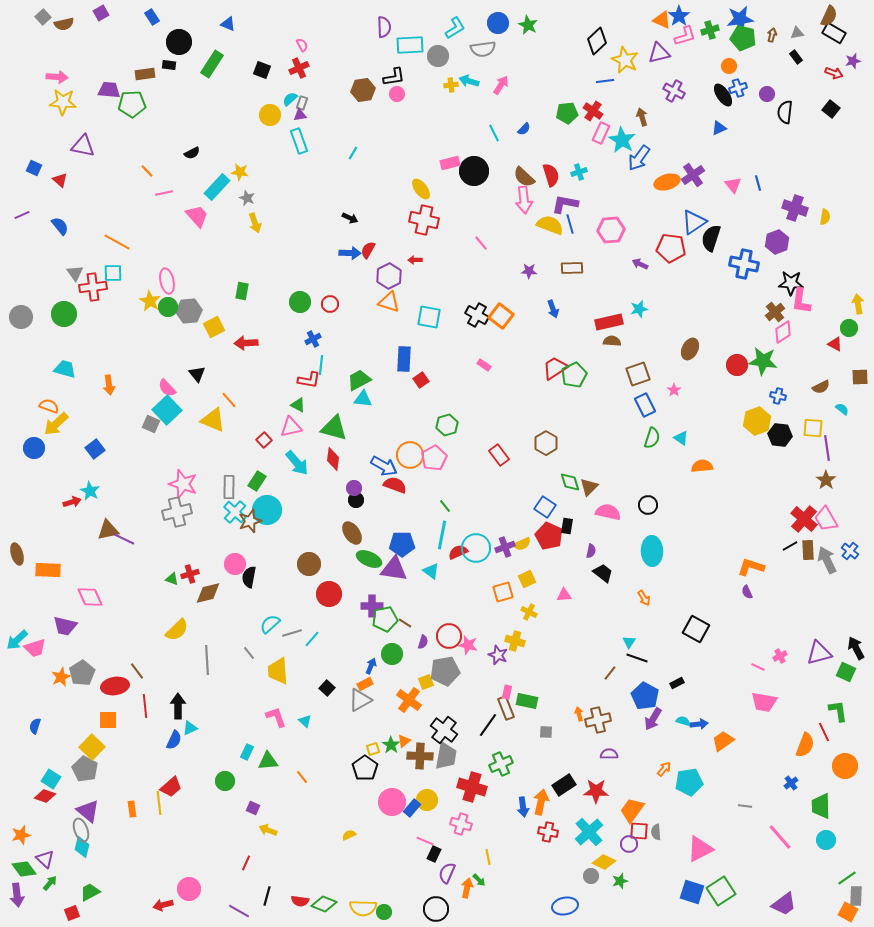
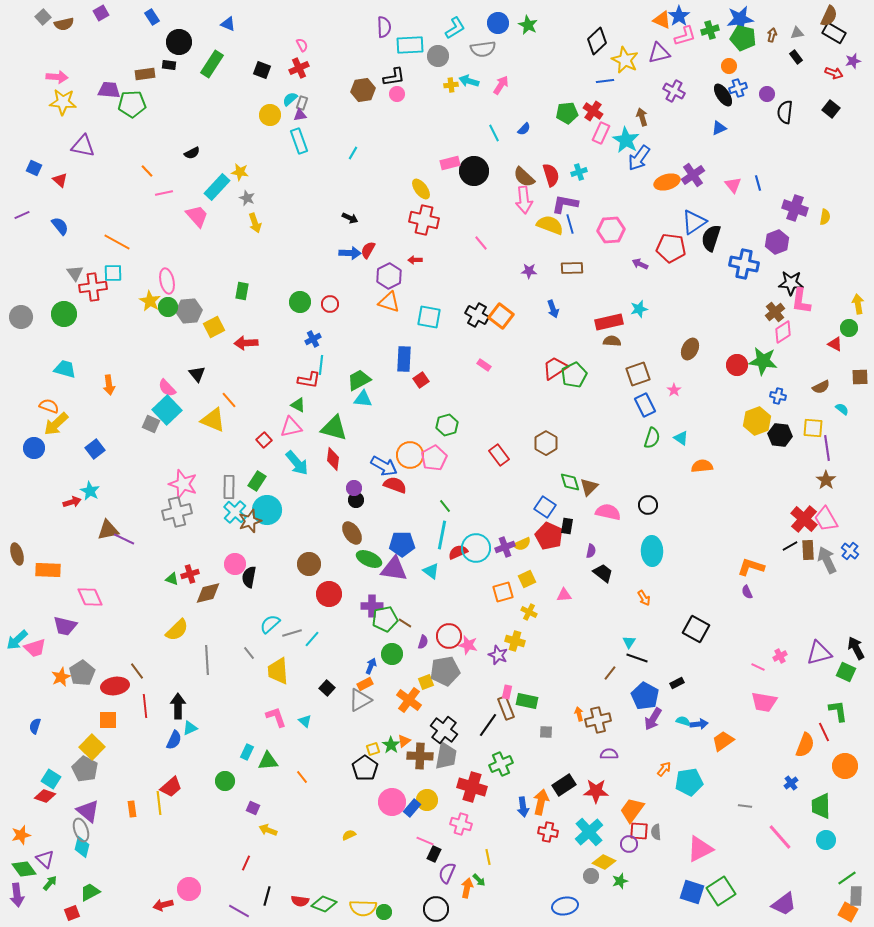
cyan star at (622, 140): moved 4 px right
